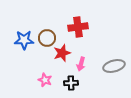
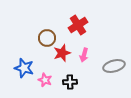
red cross: moved 2 px up; rotated 24 degrees counterclockwise
blue star: moved 28 px down; rotated 18 degrees clockwise
pink arrow: moved 3 px right, 9 px up
black cross: moved 1 px left, 1 px up
